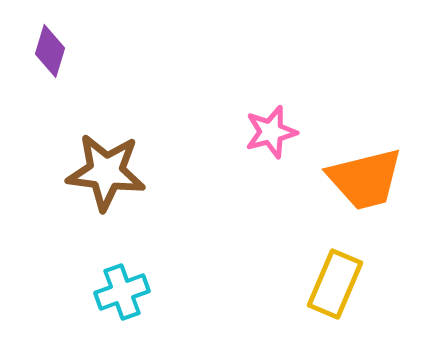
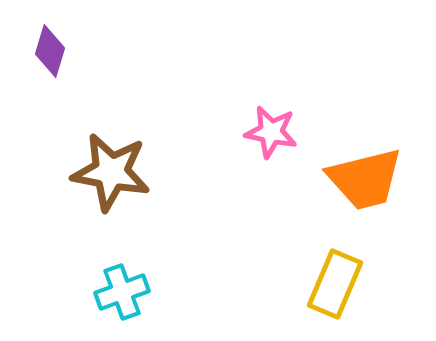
pink star: rotated 26 degrees clockwise
brown star: moved 5 px right; rotated 4 degrees clockwise
